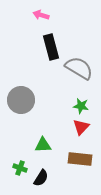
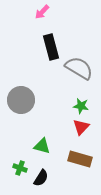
pink arrow: moved 1 px right, 3 px up; rotated 63 degrees counterclockwise
green triangle: moved 1 px left, 1 px down; rotated 18 degrees clockwise
brown rectangle: rotated 10 degrees clockwise
